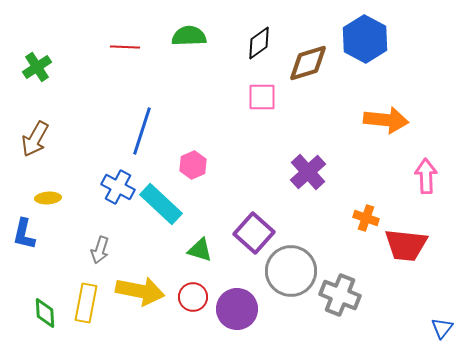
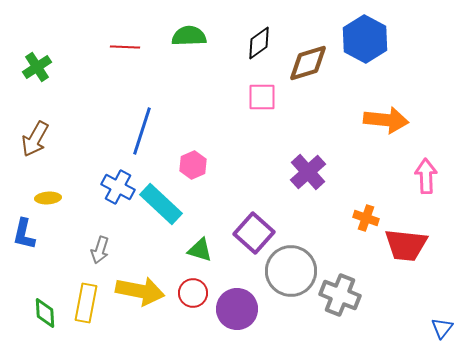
red circle: moved 4 px up
